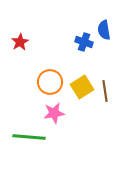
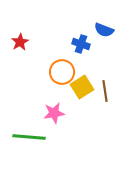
blue semicircle: rotated 60 degrees counterclockwise
blue cross: moved 3 px left, 2 px down
orange circle: moved 12 px right, 10 px up
